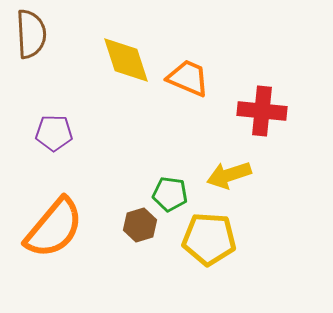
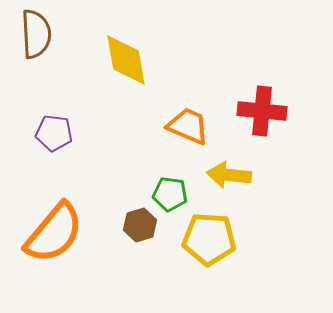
brown semicircle: moved 5 px right
yellow diamond: rotated 8 degrees clockwise
orange trapezoid: moved 48 px down
purple pentagon: rotated 6 degrees clockwise
yellow arrow: rotated 24 degrees clockwise
orange semicircle: moved 5 px down
